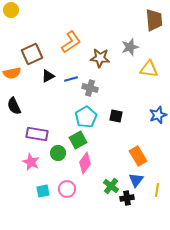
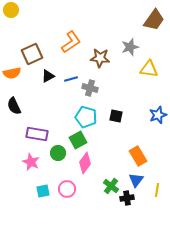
brown trapezoid: rotated 40 degrees clockwise
cyan pentagon: rotated 25 degrees counterclockwise
